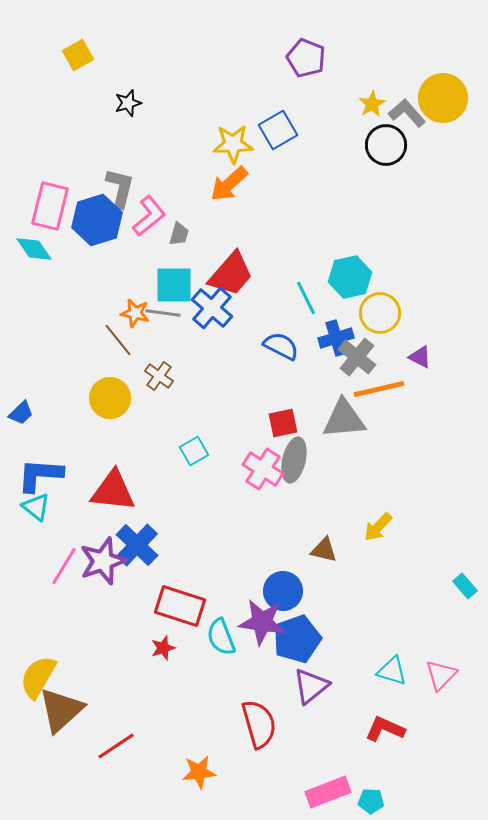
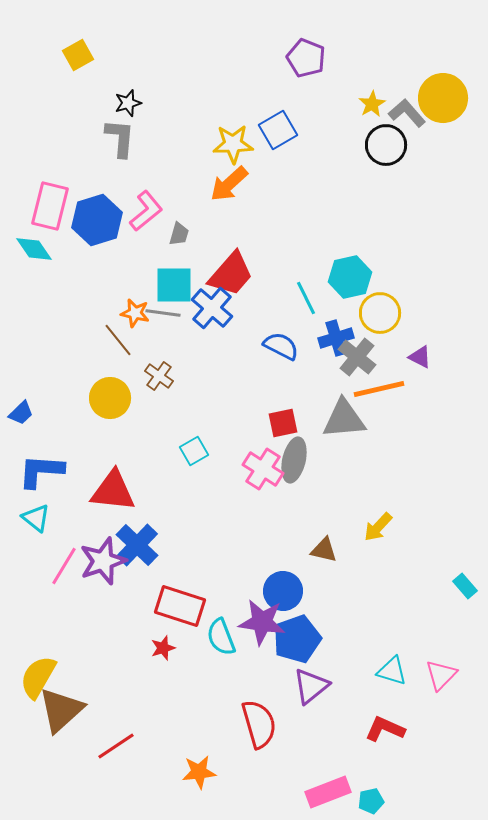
gray L-shape at (120, 188): moved 50 px up; rotated 9 degrees counterclockwise
pink L-shape at (149, 216): moved 3 px left, 5 px up
blue L-shape at (40, 475): moved 1 px right, 4 px up
cyan triangle at (36, 507): moved 11 px down
cyan pentagon at (371, 801): rotated 15 degrees counterclockwise
